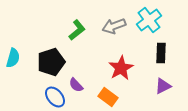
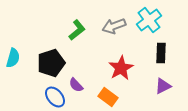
black pentagon: moved 1 px down
